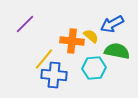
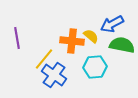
purple line: moved 8 px left, 14 px down; rotated 55 degrees counterclockwise
green semicircle: moved 5 px right, 6 px up
cyan hexagon: moved 1 px right, 1 px up
blue cross: rotated 30 degrees clockwise
